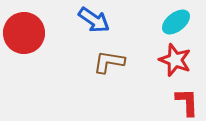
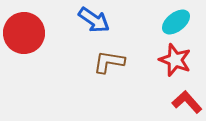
red L-shape: rotated 40 degrees counterclockwise
